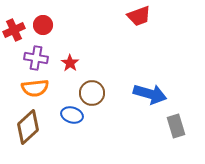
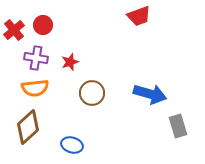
red cross: rotated 15 degrees counterclockwise
red star: moved 1 px up; rotated 18 degrees clockwise
blue ellipse: moved 30 px down
gray rectangle: moved 2 px right
